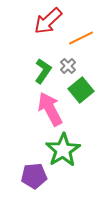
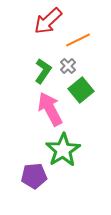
orange line: moved 3 px left, 2 px down
